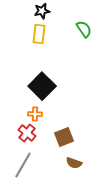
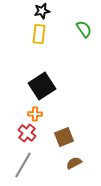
black square: rotated 12 degrees clockwise
brown semicircle: rotated 133 degrees clockwise
